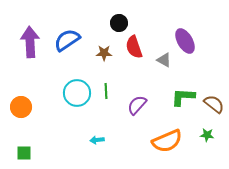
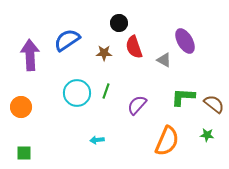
purple arrow: moved 13 px down
green line: rotated 21 degrees clockwise
orange semicircle: rotated 44 degrees counterclockwise
